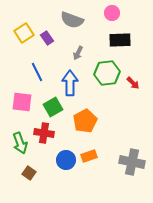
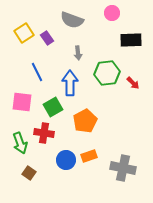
black rectangle: moved 11 px right
gray arrow: rotated 32 degrees counterclockwise
gray cross: moved 9 px left, 6 px down
